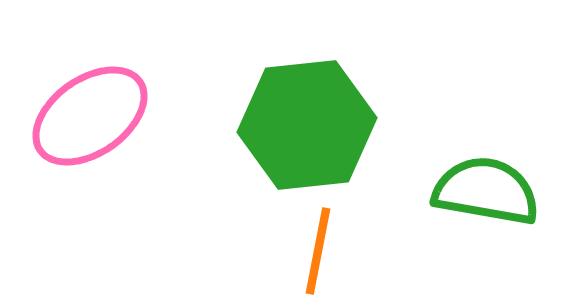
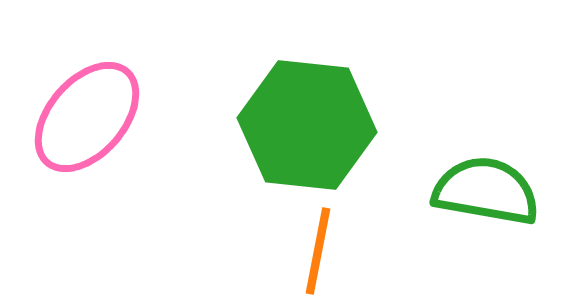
pink ellipse: moved 3 px left, 1 px down; rotated 14 degrees counterclockwise
green hexagon: rotated 12 degrees clockwise
